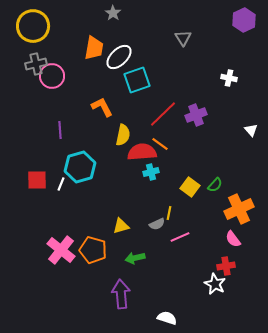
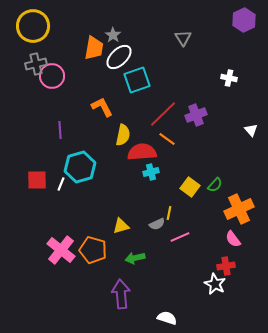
gray star: moved 22 px down
orange line: moved 7 px right, 5 px up
